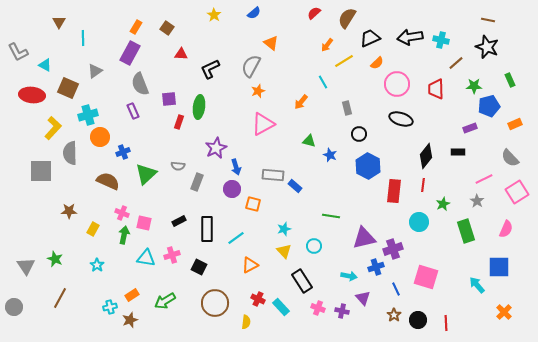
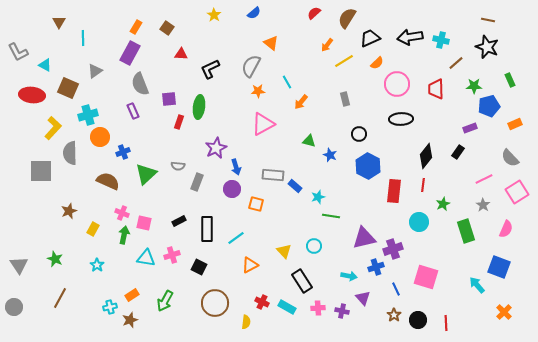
cyan line at (323, 82): moved 36 px left
orange star at (258, 91): rotated 16 degrees clockwise
gray rectangle at (347, 108): moved 2 px left, 9 px up
black ellipse at (401, 119): rotated 20 degrees counterclockwise
black rectangle at (458, 152): rotated 56 degrees counterclockwise
gray star at (477, 201): moved 6 px right, 4 px down
orange square at (253, 204): moved 3 px right
brown star at (69, 211): rotated 21 degrees counterclockwise
cyan star at (284, 229): moved 34 px right, 32 px up
gray triangle at (26, 266): moved 7 px left, 1 px up
blue square at (499, 267): rotated 20 degrees clockwise
red cross at (258, 299): moved 4 px right, 3 px down
green arrow at (165, 301): rotated 30 degrees counterclockwise
cyan rectangle at (281, 307): moved 6 px right; rotated 18 degrees counterclockwise
pink cross at (318, 308): rotated 24 degrees counterclockwise
